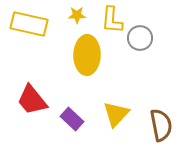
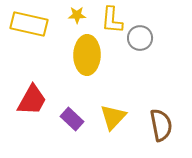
red trapezoid: rotated 112 degrees counterclockwise
yellow triangle: moved 3 px left, 3 px down
